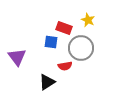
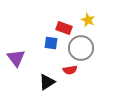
blue square: moved 1 px down
purple triangle: moved 1 px left, 1 px down
red semicircle: moved 5 px right, 4 px down
